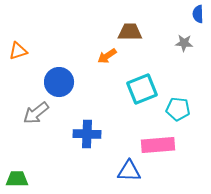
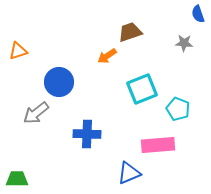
blue semicircle: rotated 18 degrees counterclockwise
brown trapezoid: rotated 20 degrees counterclockwise
cyan pentagon: rotated 15 degrees clockwise
blue triangle: moved 2 px down; rotated 25 degrees counterclockwise
